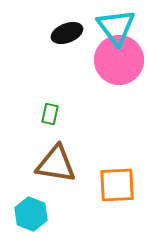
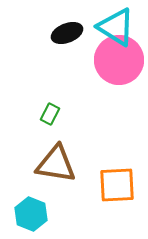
cyan triangle: rotated 21 degrees counterclockwise
green rectangle: rotated 15 degrees clockwise
